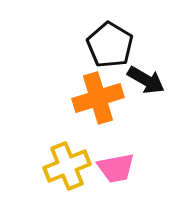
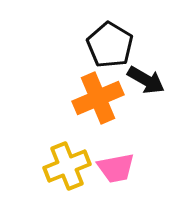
orange cross: rotated 6 degrees counterclockwise
